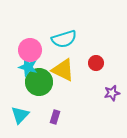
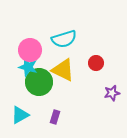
cyan triangle: rotated 18 degrees clockwise
